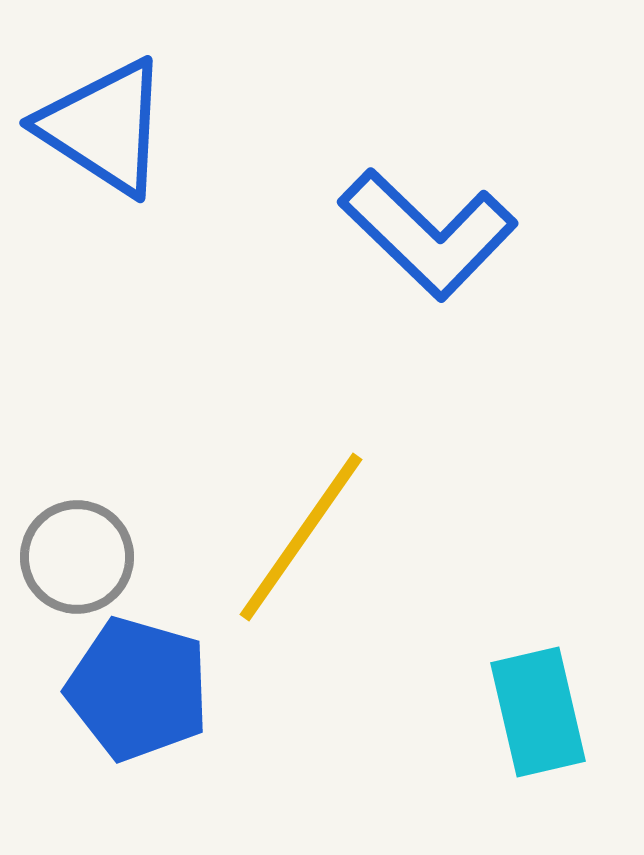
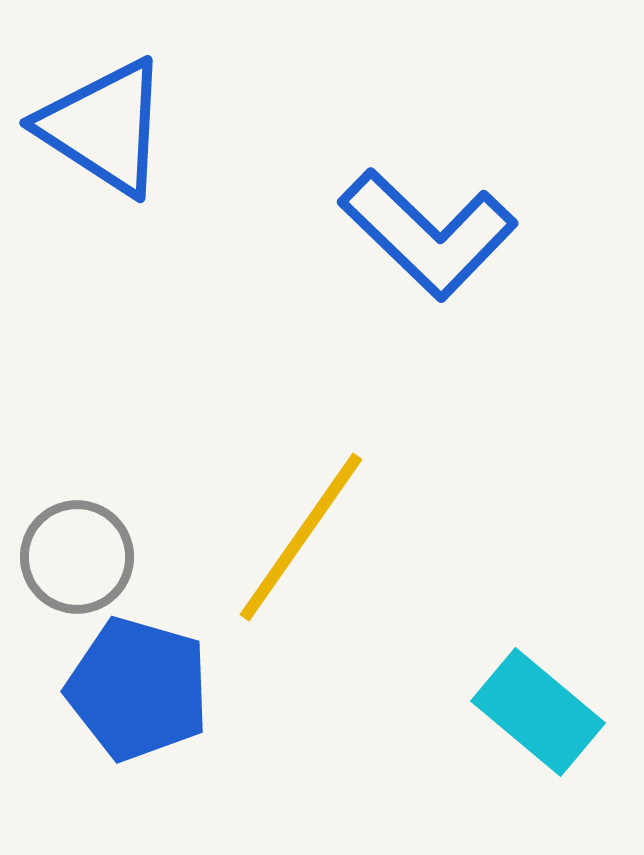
cyan rectangle: rotated 37 degrees counterclockwise
